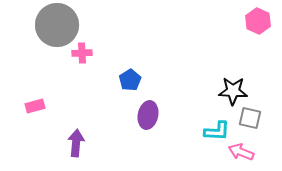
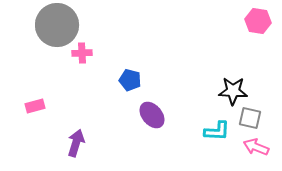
pink hexagon: rotated 15 degrees counterclockwise
blue pentagon: rotated 25 degrees counterclockwise
purple ellipse: moved 4 px right; rotated 52 degrees counterclockwise
purple arrow: rotated 12 degrees clockwise
pink arrow: moved 15 px right, 5 px up
